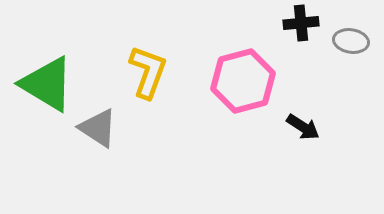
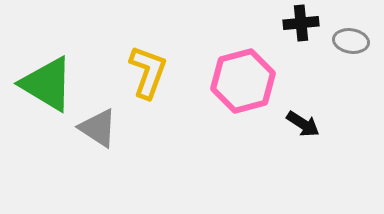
black arrow: moved 3 px up
